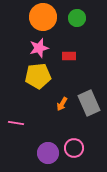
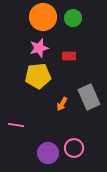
green circle: moved 4 px left
gray rectangle: moved 6 px up
pink line: moved 2 px down
